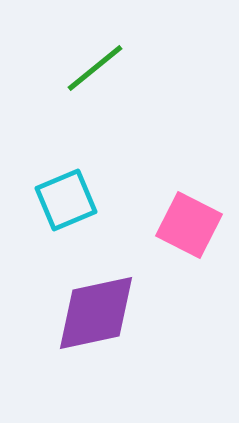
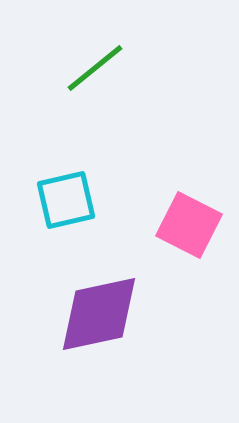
cyan square: rotated 10 degrees clockwise
purple diamond: moved 3 px right, 1 px down
